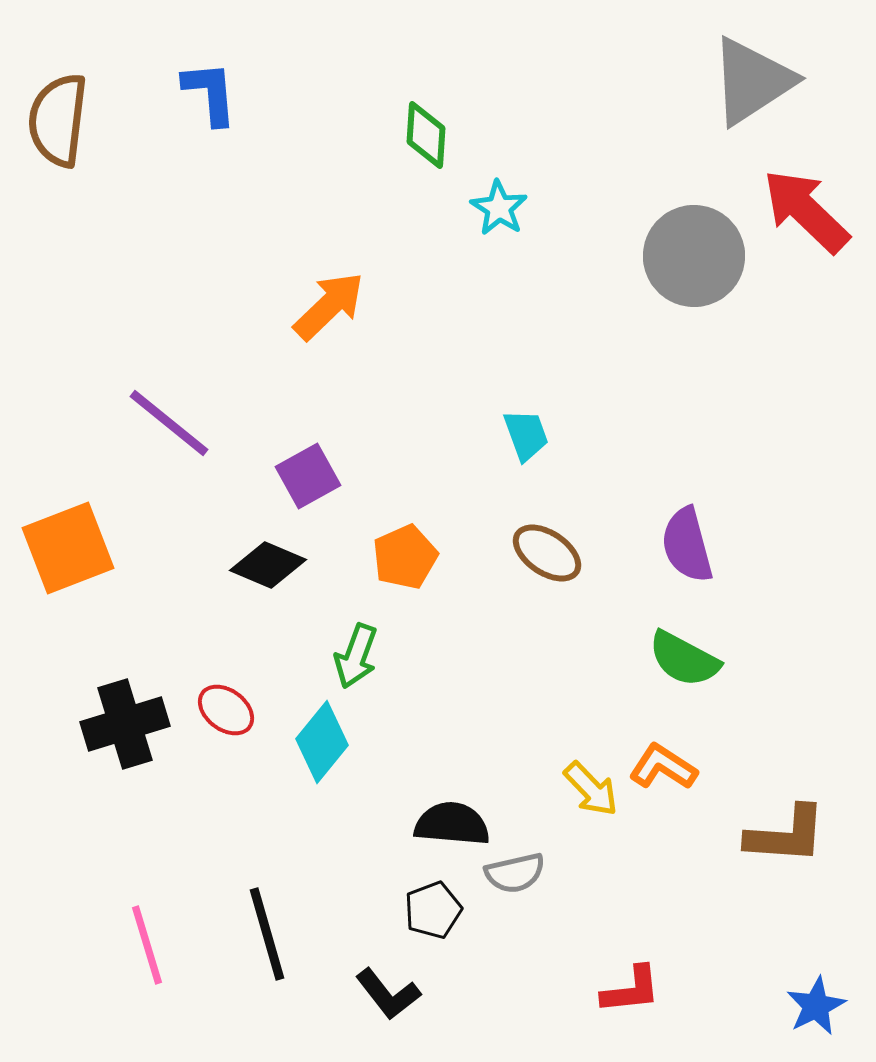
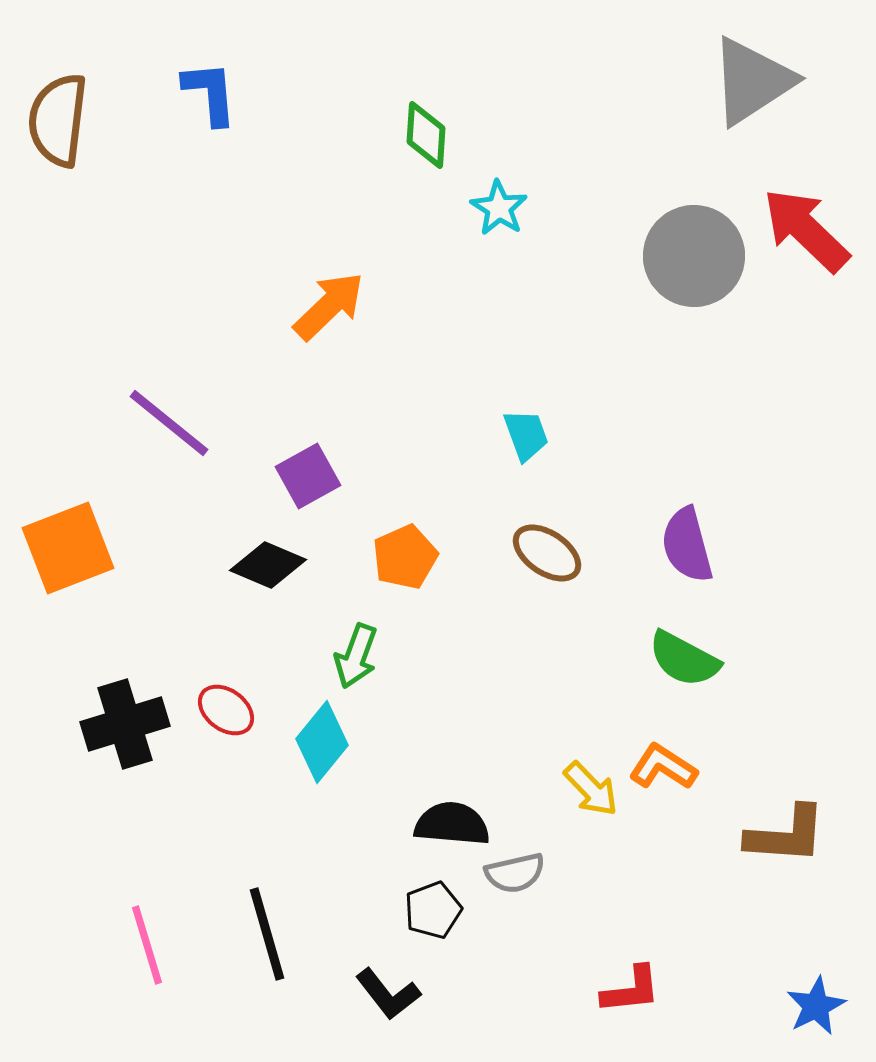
red arrow: moved 19 px down
